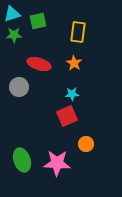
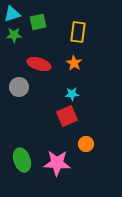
green square: moved 1 px down
